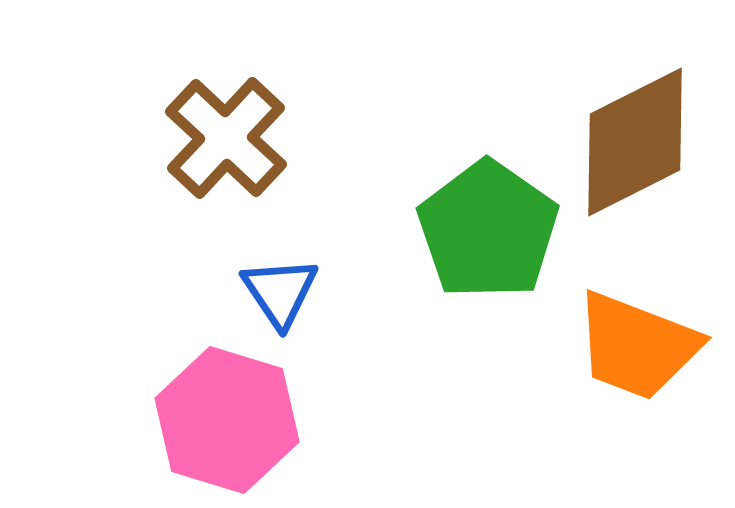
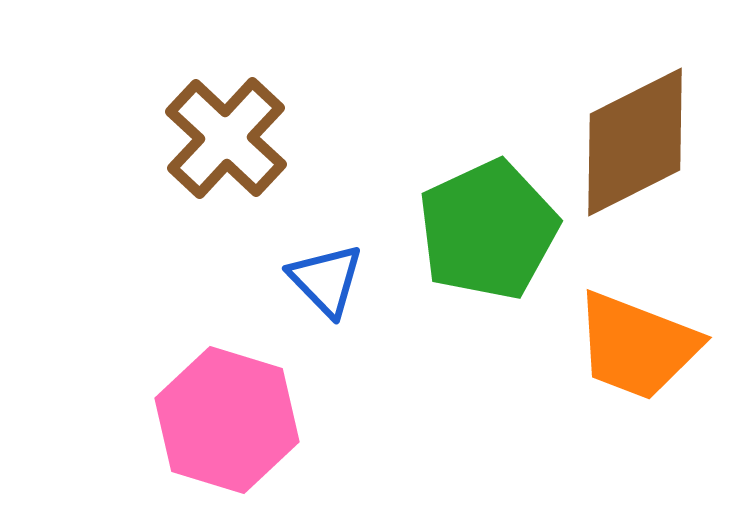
green pentagon: rotated 12 degrees clockwise
blue triangle: moved 46 px right, 12 px up; rotated 10 degrees counterclockwise
